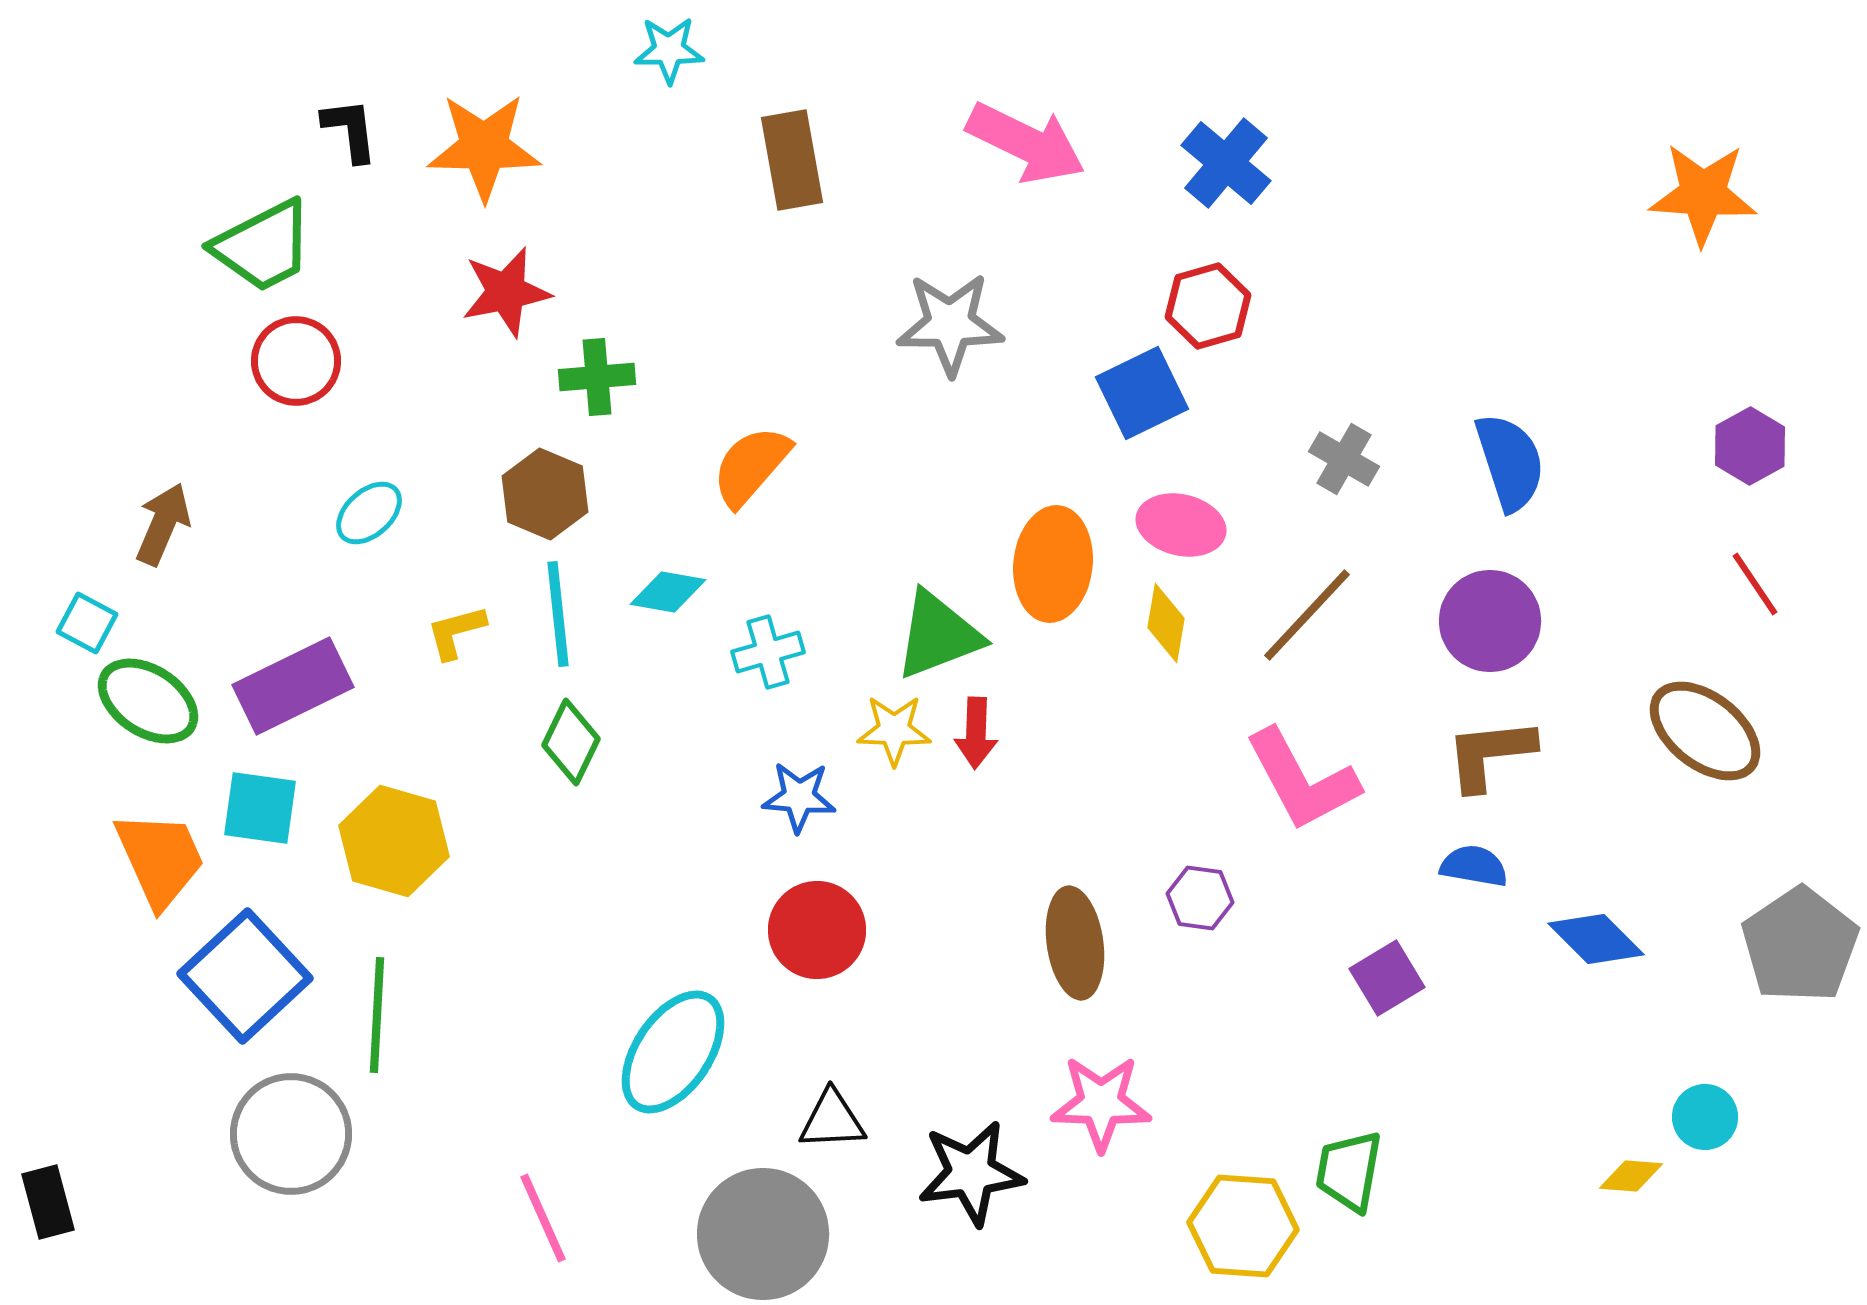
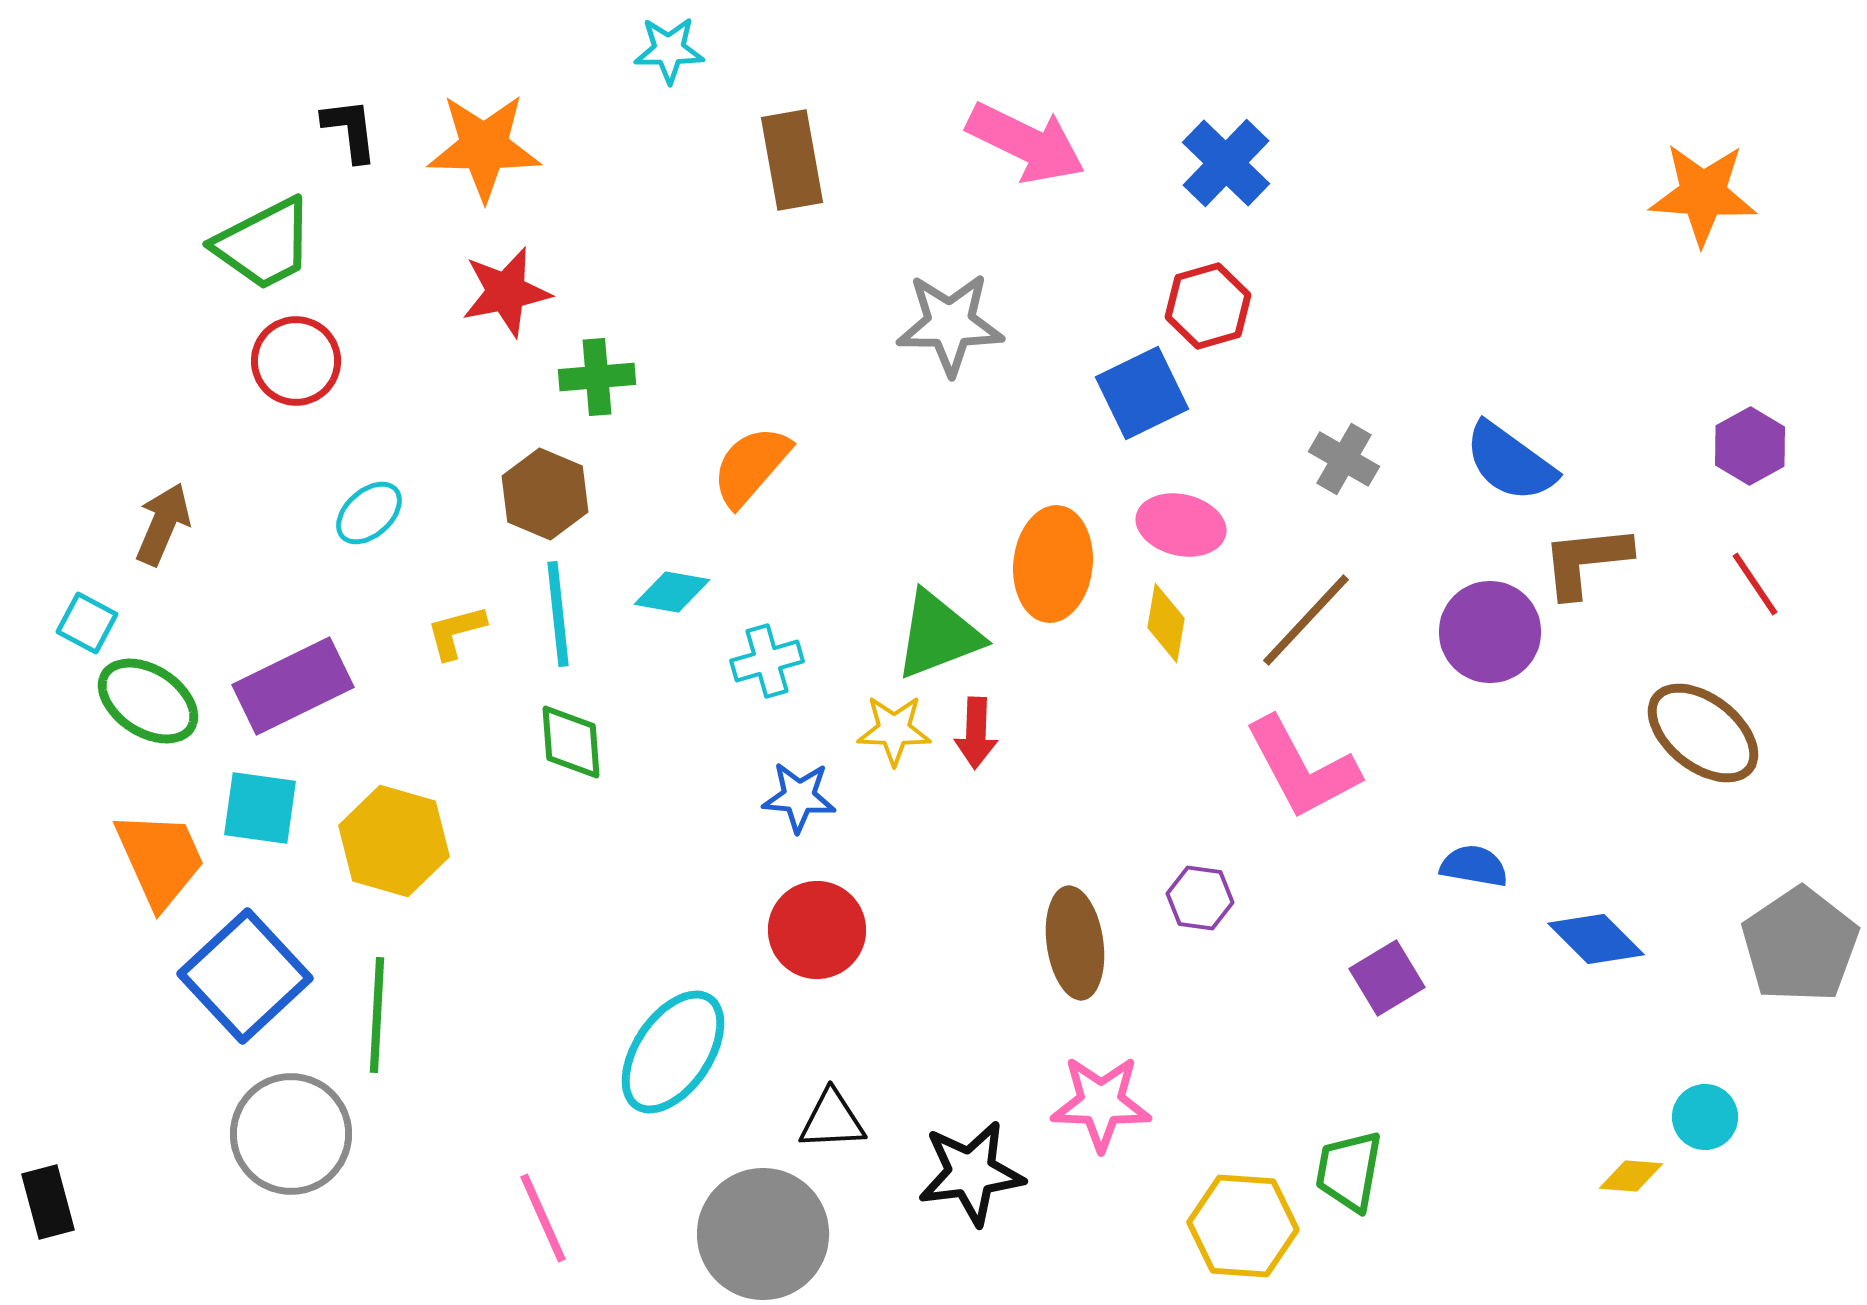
blue cross at (1226, 163): rotated 4 degrees clockwise
green trapezoid at (263, 246): moved 1 px right, 2 px up
blue semicircle at (1510, 462): rotated 144 degrees clockwise
cyan diamond at (668, 592): moved 4 px right
brown line at (1307, 615): moved 1 px left, 5 px down
purple circle at (1490, 621): moved 11 px down
cyan cross at (768, 652): moved 1 px left, 9 px down
brown ellipse at (1705, 731): moved 2 px left, 2 px down
green diamond at (571, 742): rotated 30 degrees counterclockwise
brown L-shape at (1490, 754): moved 96 px right, 193 px up
pink L-shape at (1302, 780): moved 12 px up
